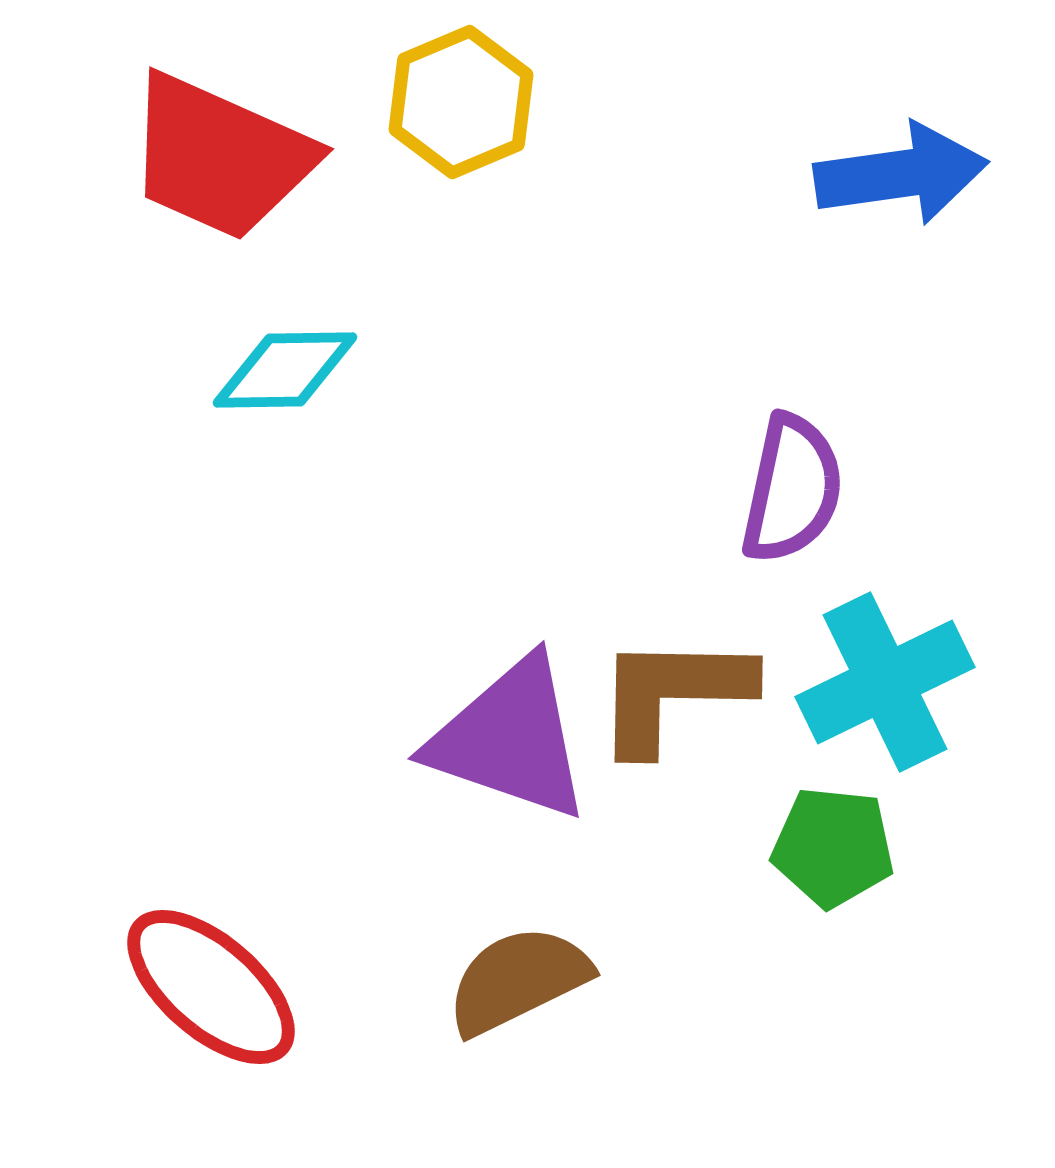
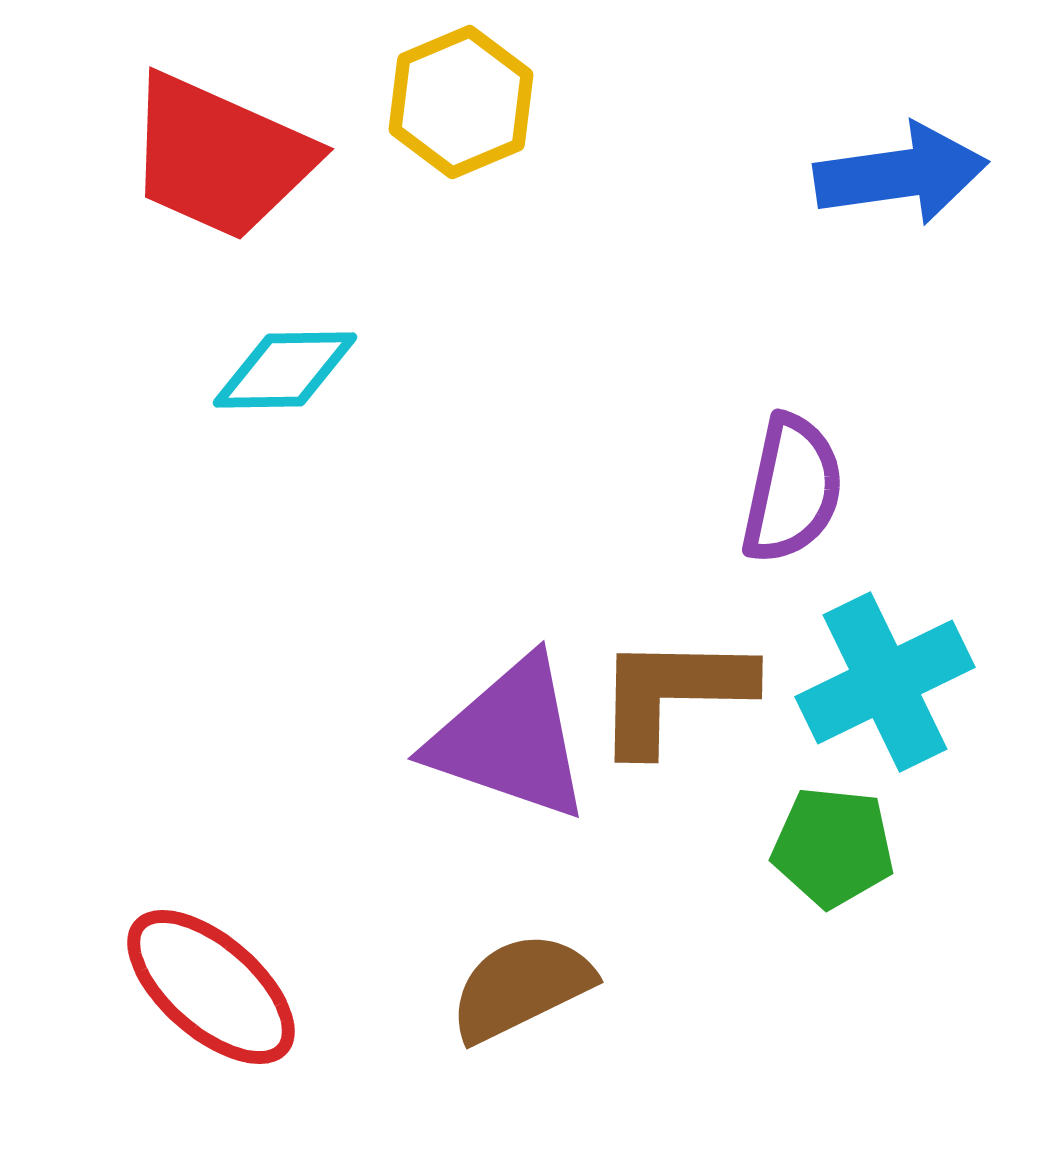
brown semicircle: moved 3 px right, 7 px down
